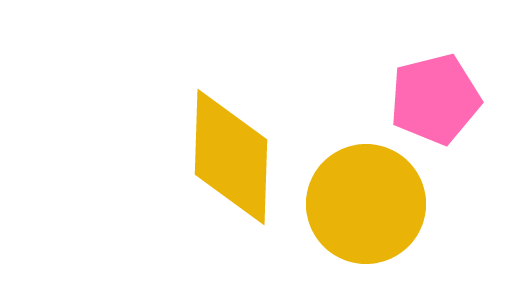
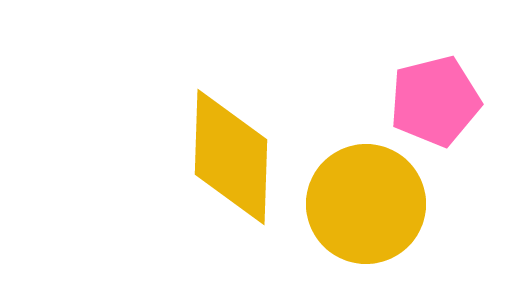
pink pentagon: moved 2 px down
